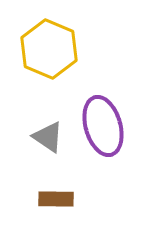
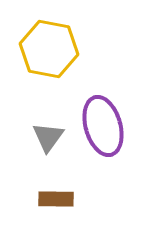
yellow hexagon: rotated 12 degrees counterclockwise
gray triangle: rotated 32 degrees clockwise
